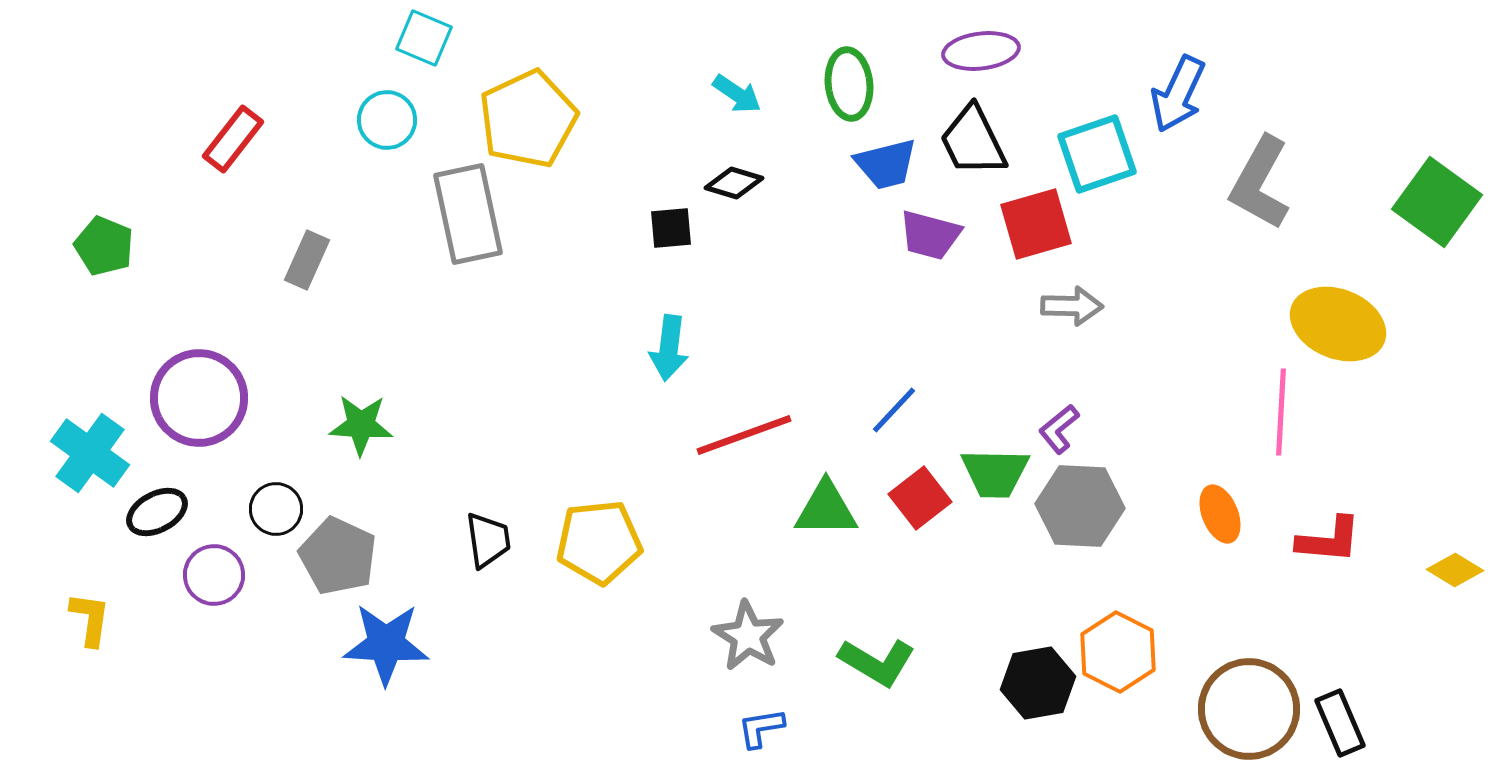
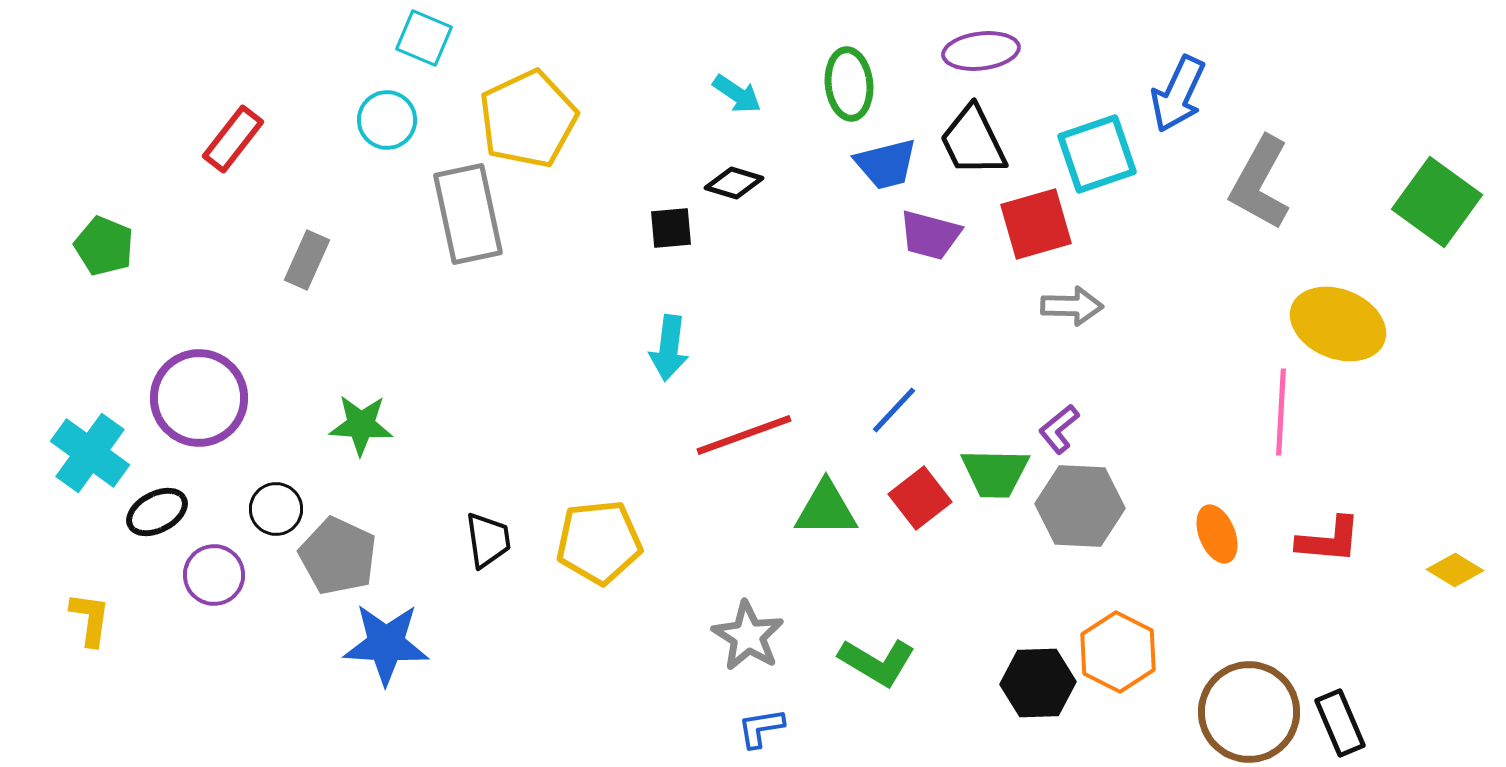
orange ellipse at (1220, 514): moved 3 px left, 20 px down
black hexagon at (1038, 683): rotated 8 degrees clockwise
brown circle at (1249, 709): moved 3 px down
